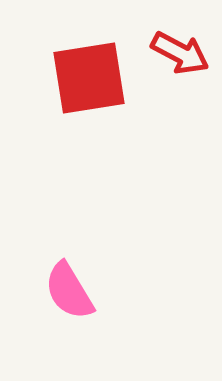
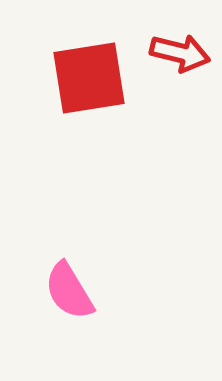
red arrow: rotated 14 degrees counterclockwise
